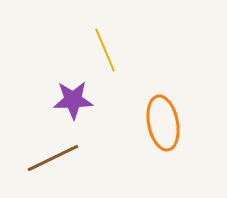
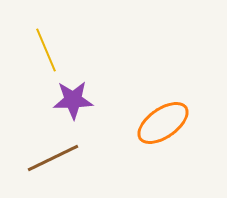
yellow line: moved 59 px left
orange ellipse: rotated 66 degrees clockwise
